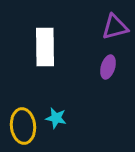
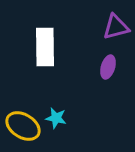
purple triangle: moved 1 px right
yellow ellipse: rotated 52 degrees counterclockwise
